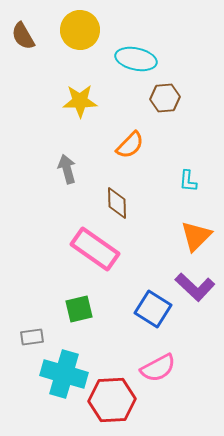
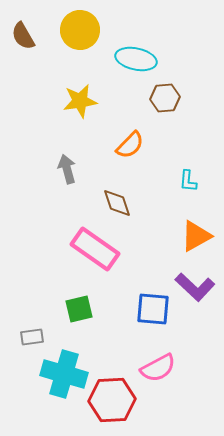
yellow star: rotated 8 degrees counterclockwise
brown diamond: rotated 16 degrees counterclockwise
orange triangle: rotated 16 degrees clockwise
blue square: rotated 27 degrees counterclockwise
